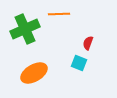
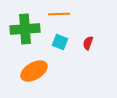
green cross: rotated 20 degrees clockwise
cyan square: moved 19 px left, 21 px up
orange ellipse: moved 2 px up
